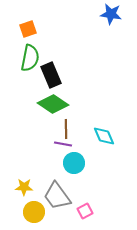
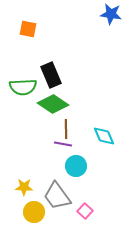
orange square: rotated 30 degrees clockwise
green semicircle: moved 7 px left, 29 px down; rotated 76 degrees clockwise
cyan circle: moved 2 px right, 3 px down
pink square: rotated 21 degrees counterclockwise
